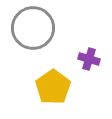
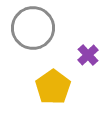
purple cross: moved 1 px left, 4 px up; rotated 30 degrees clockwise
